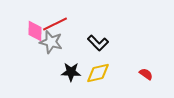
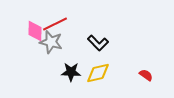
red semicircle: moved 1 px down
